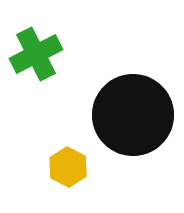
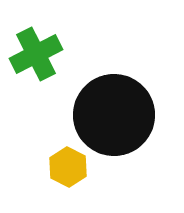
black circle: moved 19 px left
